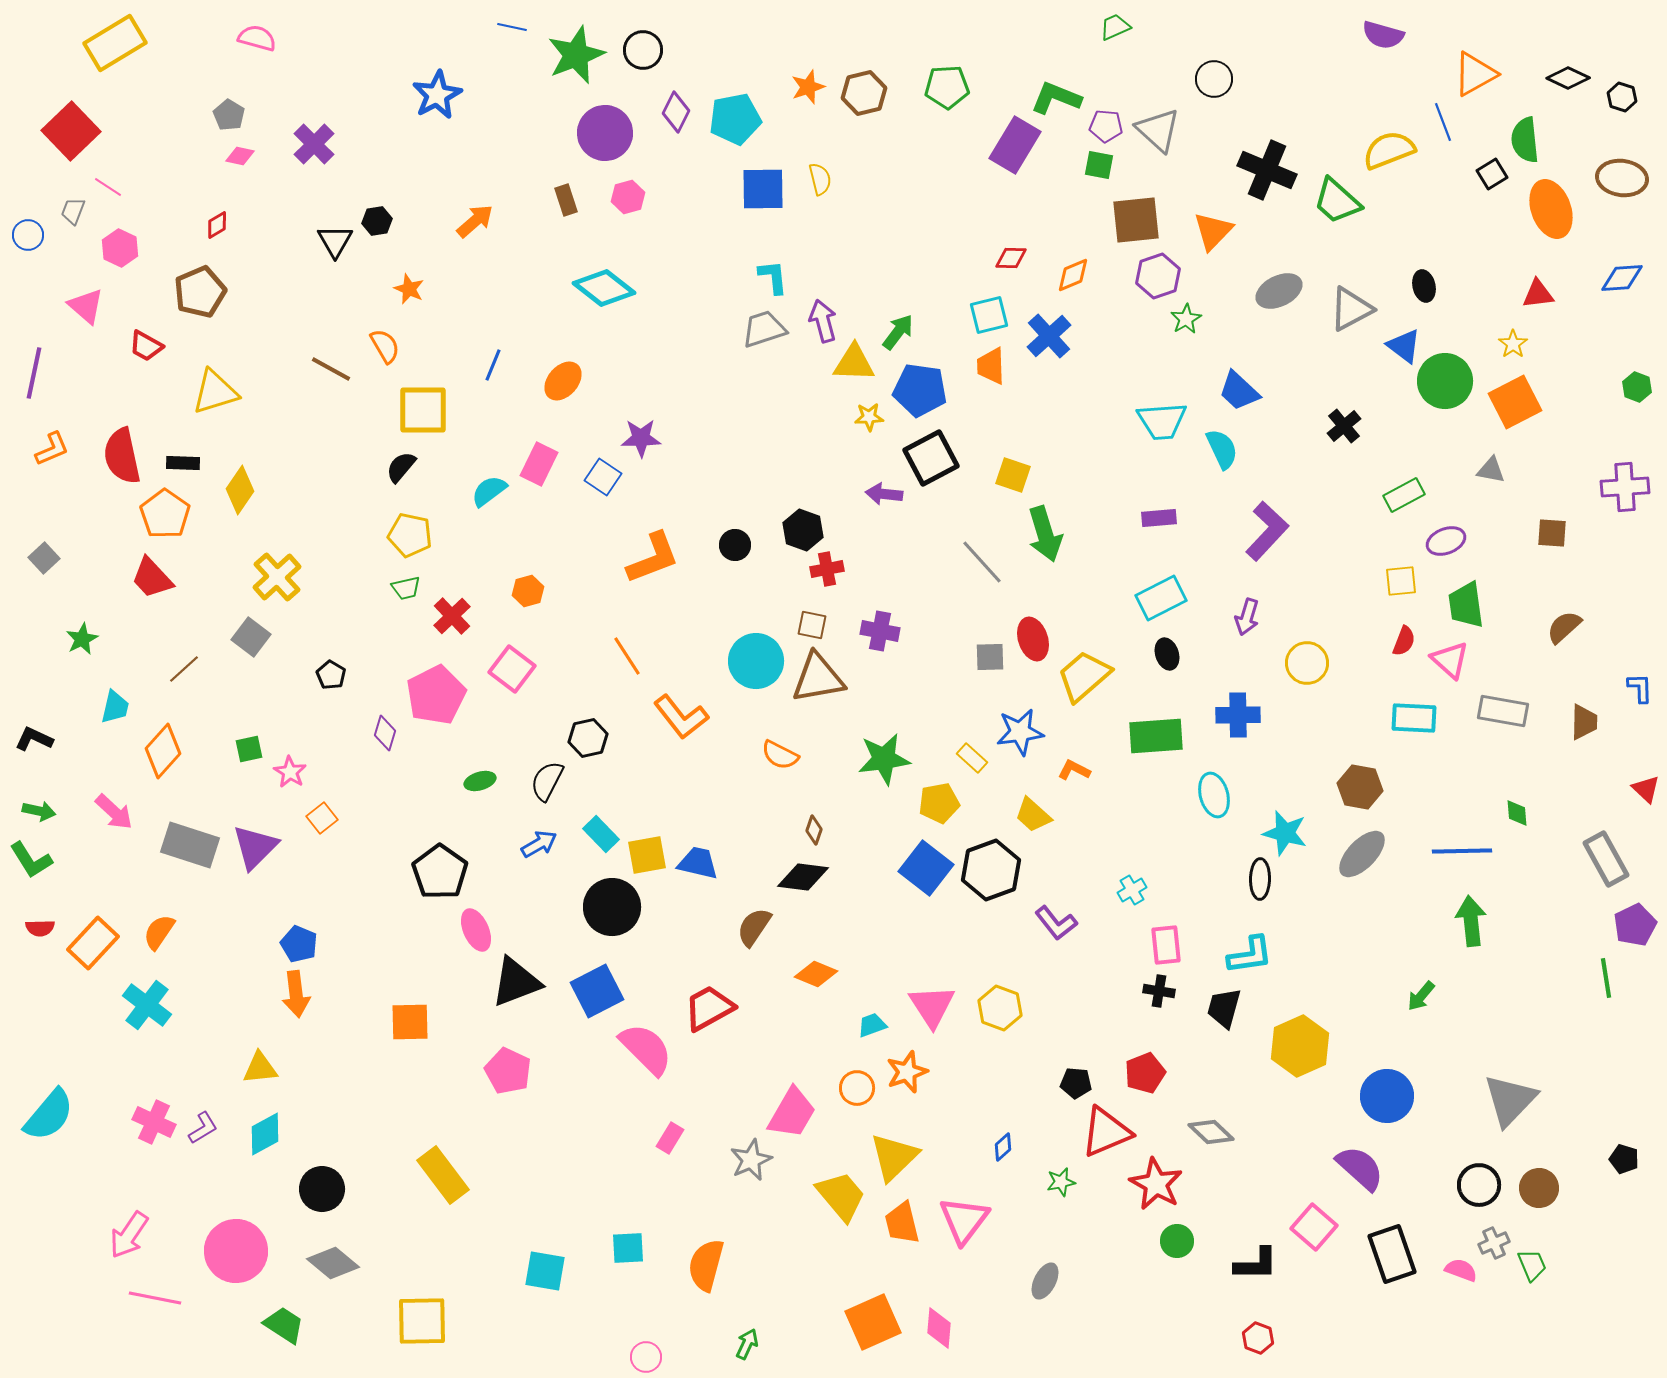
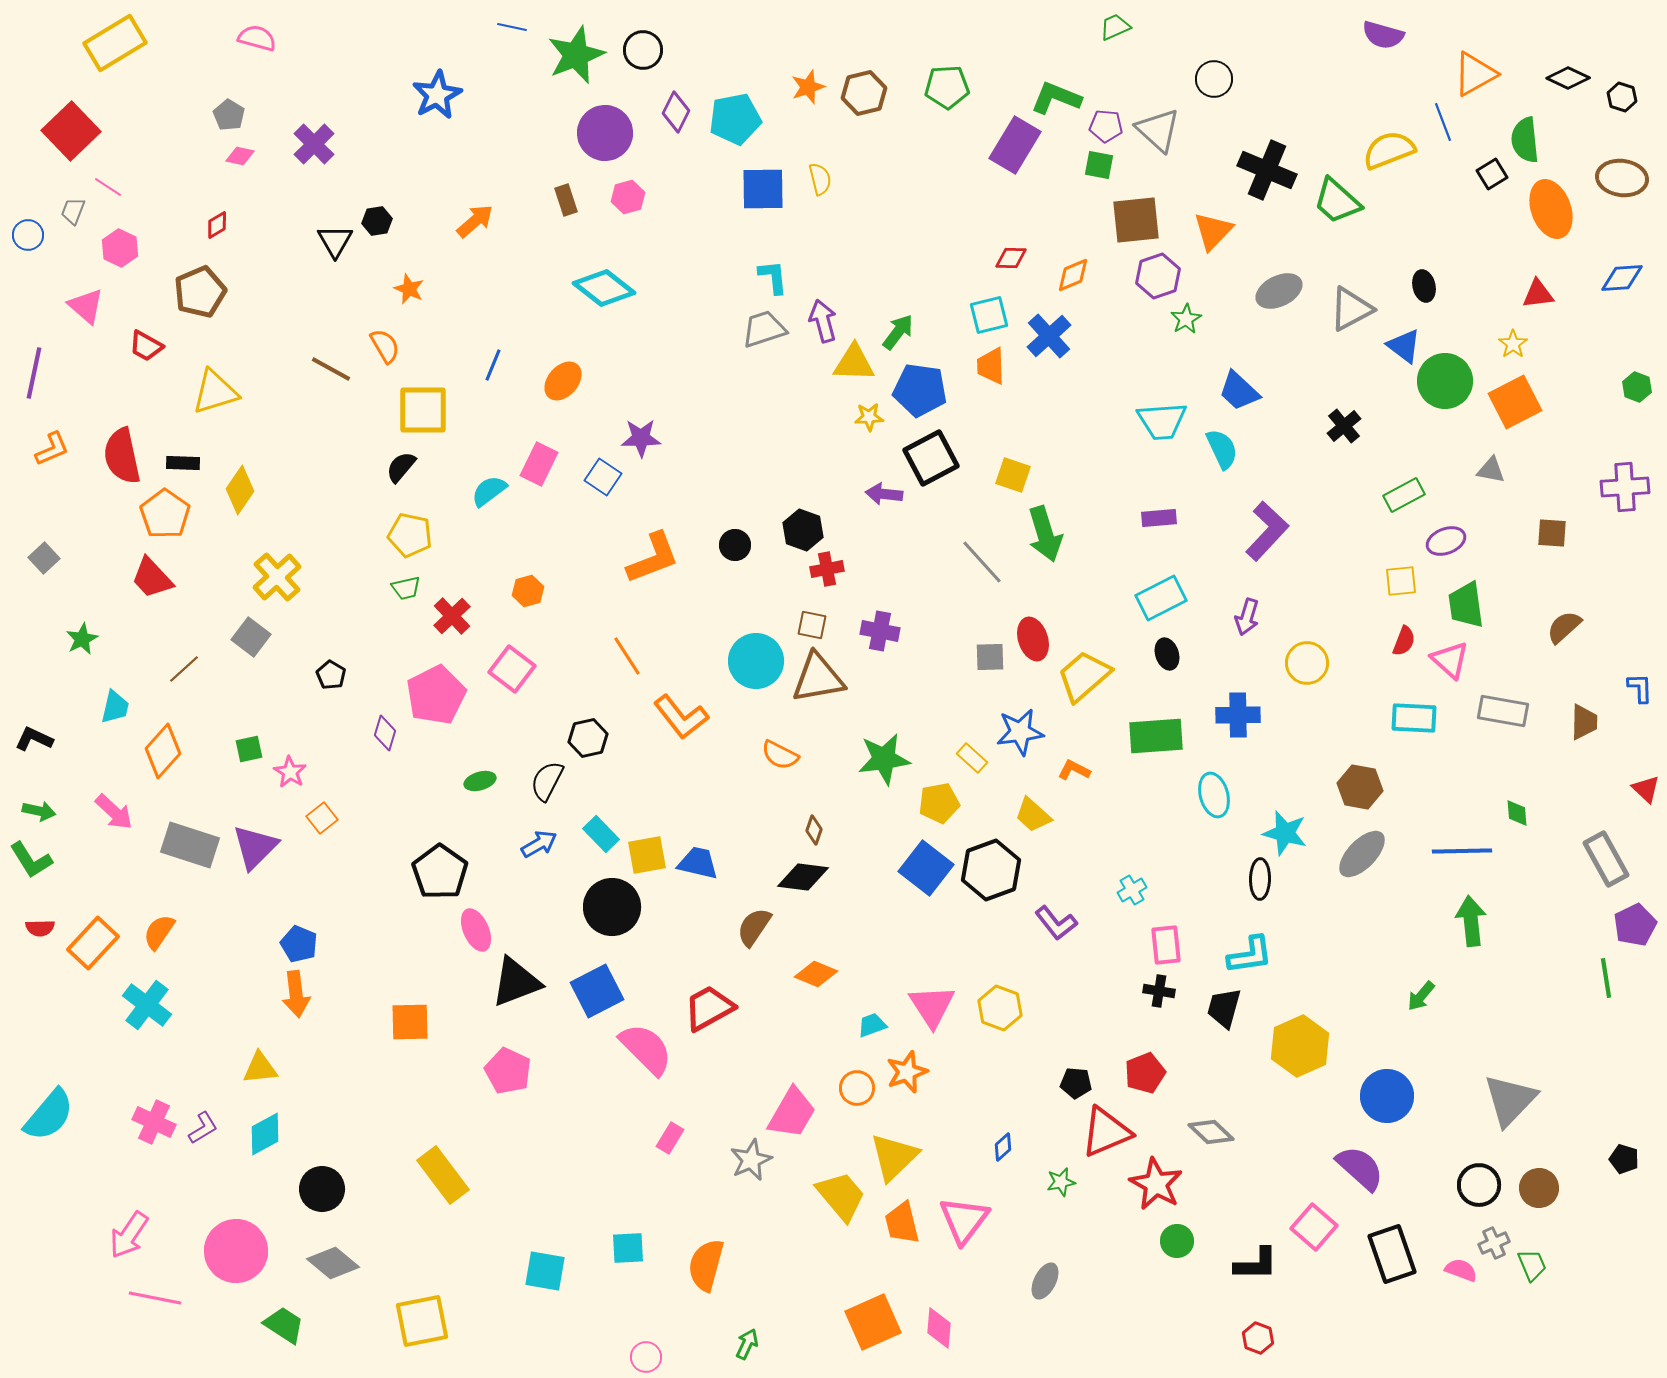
yellow square at (422, 1321): rotated 10 degrees counterclockwise
